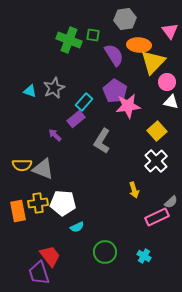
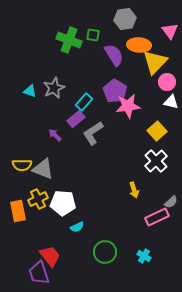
yellow triangle: moved 2 px right
gray L-shape: moved 9 px left, 8 px up; rotated 25 degrees clockwise
yellow cross: moved 4 px up; rotated 18 degrees counterclockwise
